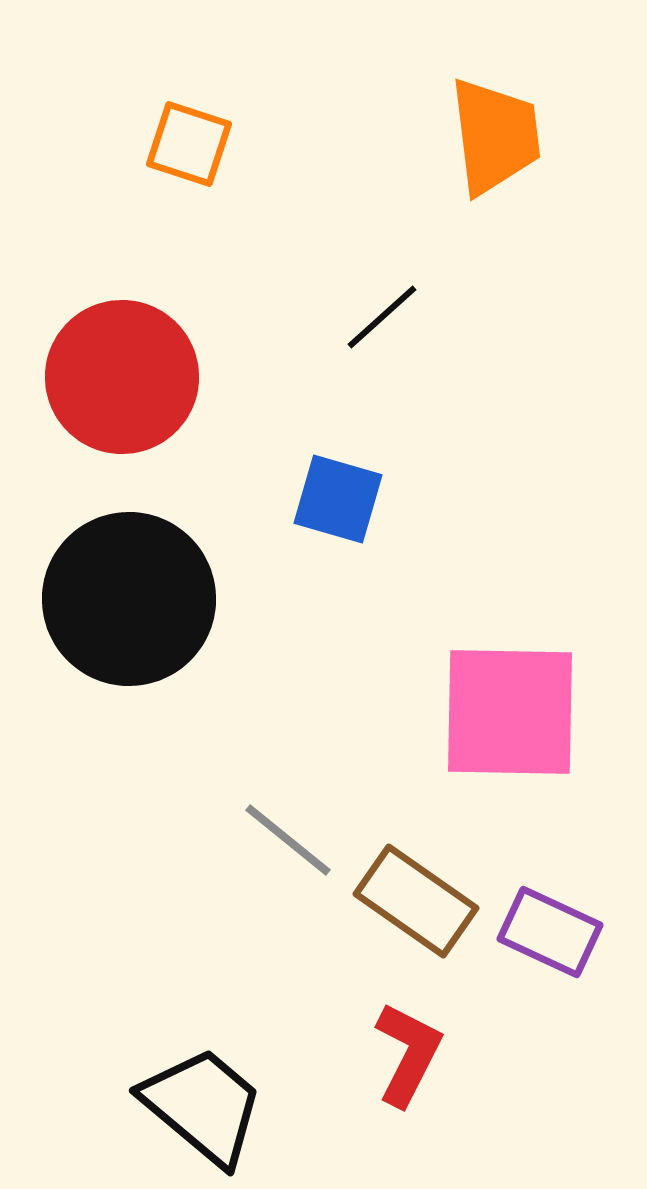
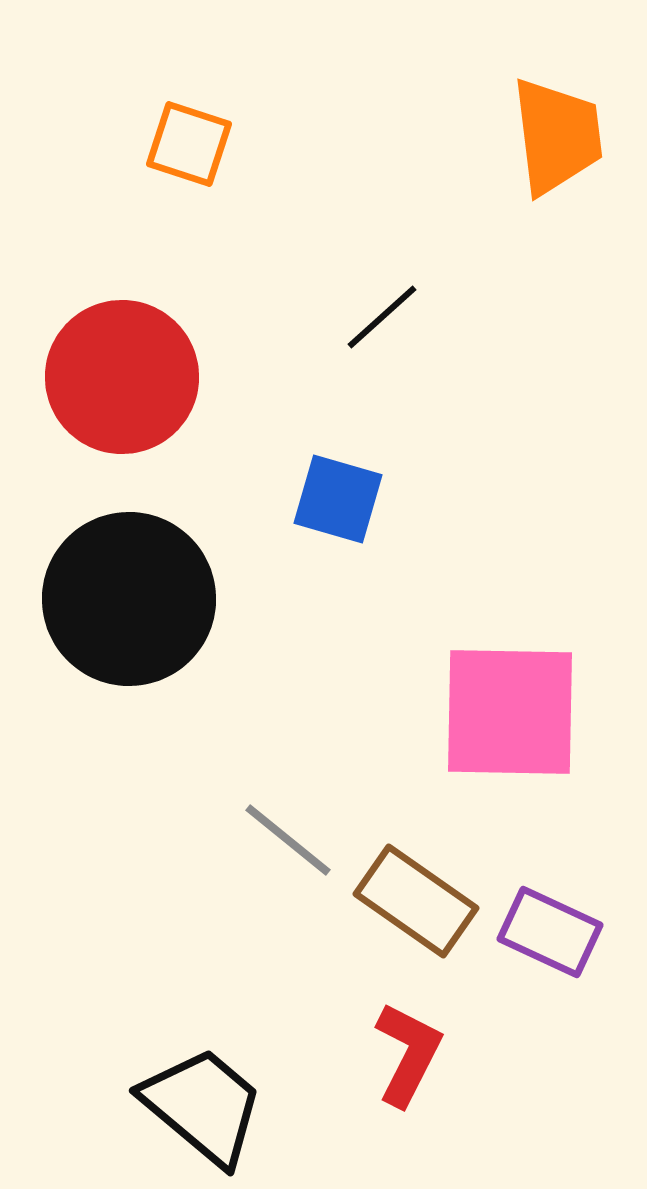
orange trapezoid: moved 62 px right
